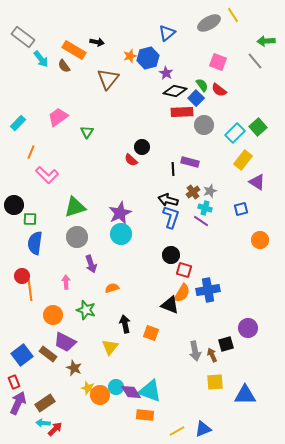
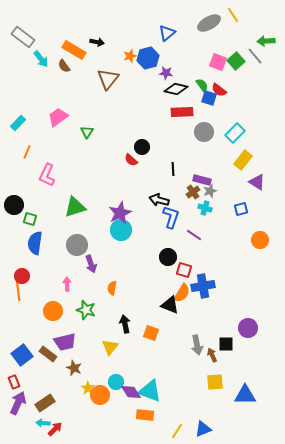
gray line at (255, 61): moved 5 px up
purple star at (166, 73): rotated 24 degrees counterclockwise
black diamond at (175, 91): moved 1 px right, 2 px up
blue square at (196, 98): moved 13 px right; rotated 28 degrees counterclockwise
gray circle at (204, 125): moved 7 px down
green square at (258, 127): moved 22 px left, 66 px up
orange line at (31, 152): moved 4 px left
purple rectangle at (190, 162): moved 12 px right, 18 px down
pink L-shape at (47, 175): rotated 70 degrees clockwise
black arrow at (168, 200): moved 9 px left
green square at (30, 219): rotated 16 degrees clockwise
purple line at (201, 221): moved 7 px left, 14 px down
cyan circle at (121, 234): moved 4 px up
gray circle at (77, 237): moved 8 px down
black circle at (171, 255): moved 3 px left, 2 px down
pink arrow at (66, 282): moved 1 px right, 2 px down
orange semicircle at (112, 288): rotated 64 degrees counterclockwise
orange line at (30, 290): moved 12 px left
blue cross at (208, 290): moved 5 px left, 4 px up
orange circle at (53, 315): moved 4 px up
purple trapezoid at (65, 342): rotated 40 degrees counterclockwise
black square at (226, 344): rotated 14 degrees clockwise
gray arrow at (195, 351): moved 2 px right, 6 px up
cyan circle at (116, 387): moved 5 px up
yellow star at (88, 388): rotated 16 degrees clockwise
yellow line at (177, 431): rotated 28 degrees counterclockwise
